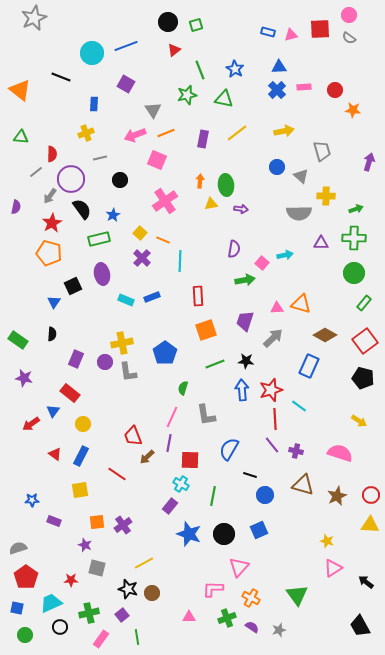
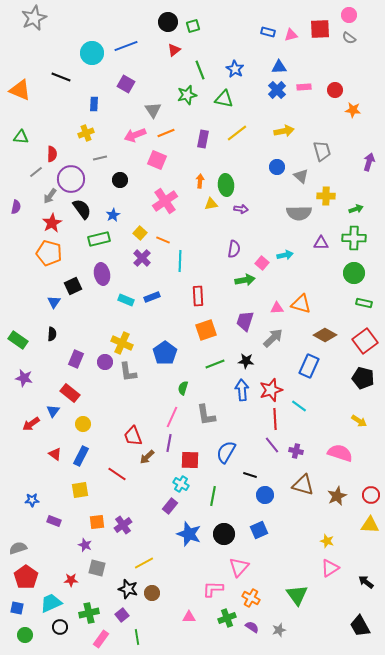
green square at (196, 25): moved 3 px left, 1 px down
orange triangle at (20, 90): rotated 15 degrees counterclockwise
green rectangle at (364, 303): rotated 63 degrees clockwise
yellow cross at (122, 343): rotated 35 degrees clockwise
blue semicircle at (229, 449): moved 3 px left, 3 px down
pink triangle at (333, 568): moved 3 px left
